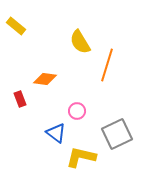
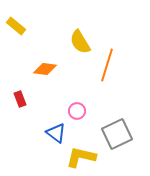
orange diamond: moved 10 px up
